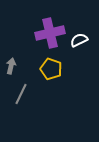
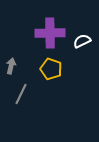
purple cross: rotated 12 degrees clockwise
white semicircle: moved 3 px right, 1 px down
